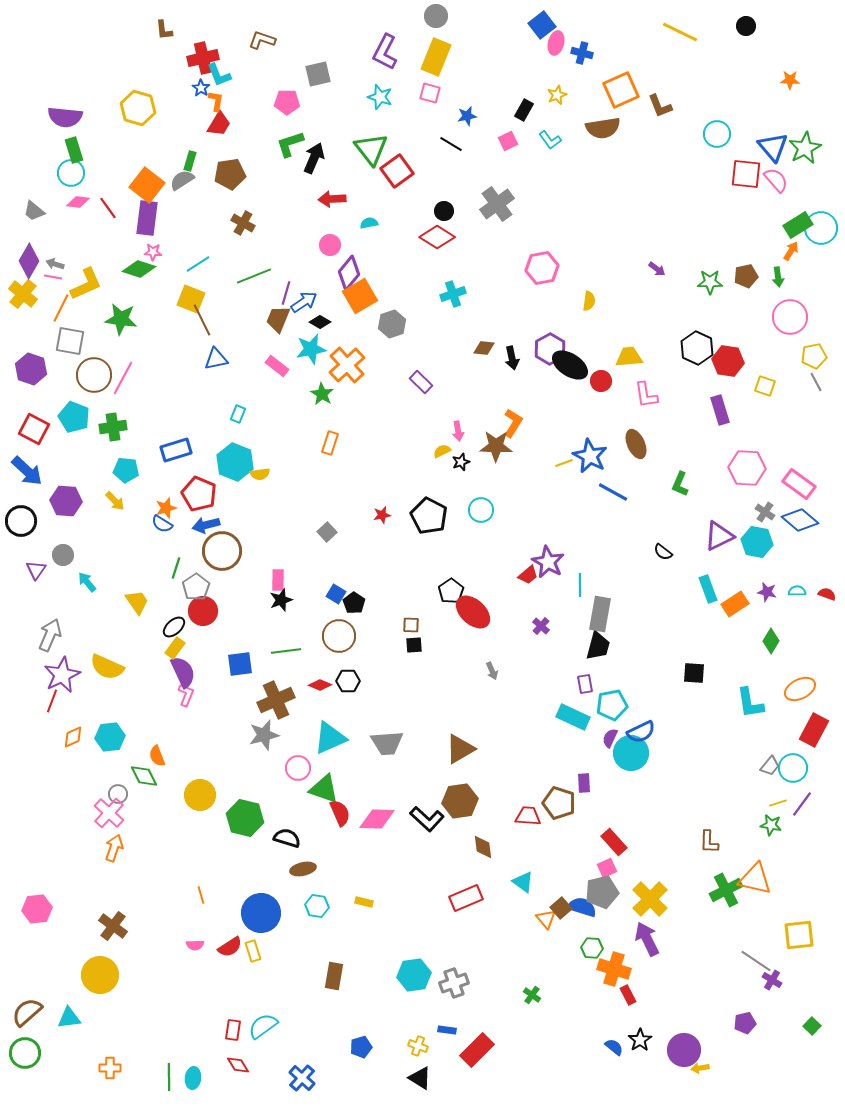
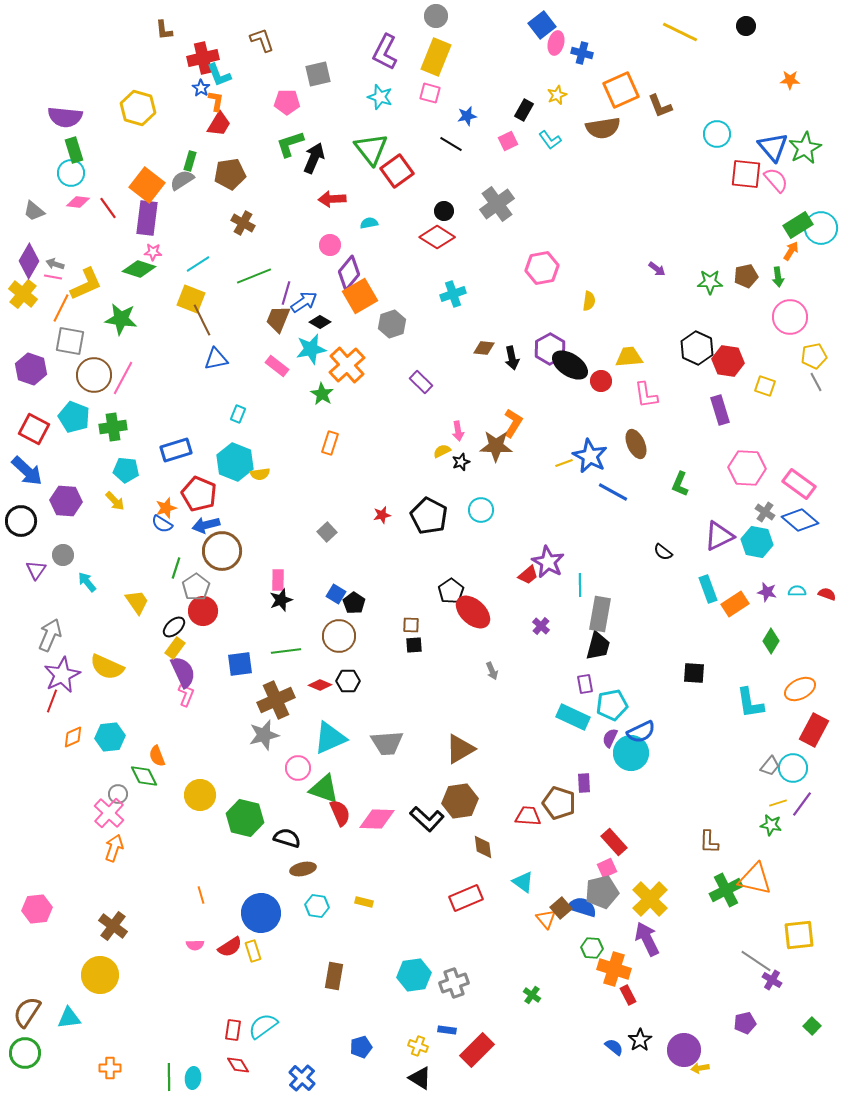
brown L-shape at (262, 40): rotated 52 degrees clockwise
brown semicircle at (27, 1012): rotated 16 degrees counterclockwise
